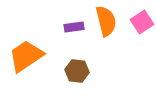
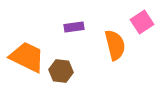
orange semicircle: moved 9 px right, 24 px down
orange trapezoid: moved 1 px right, 1 px down; rotated 60 degrees clockwise
brown hexagon: moved 16 px left
